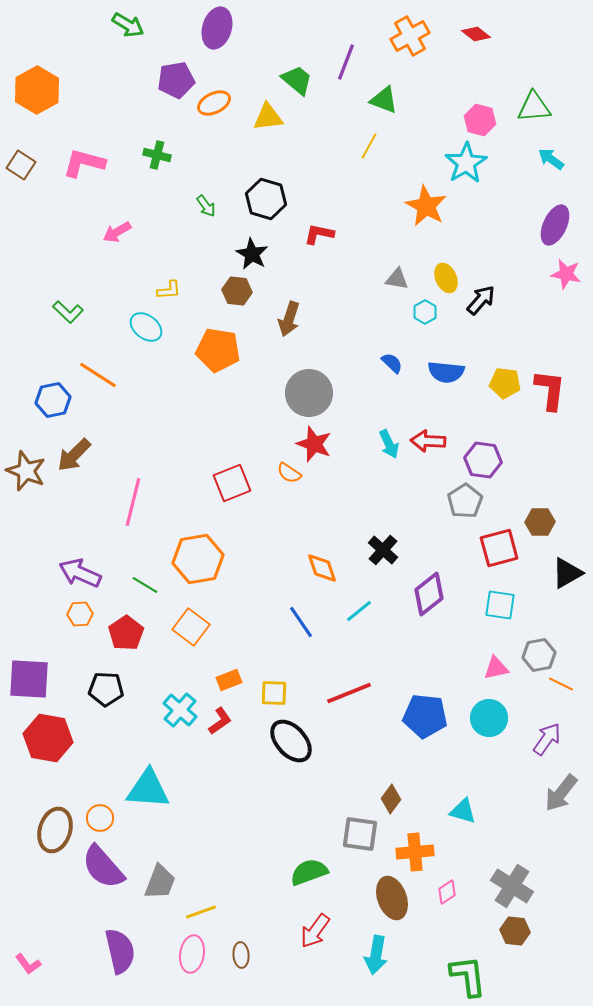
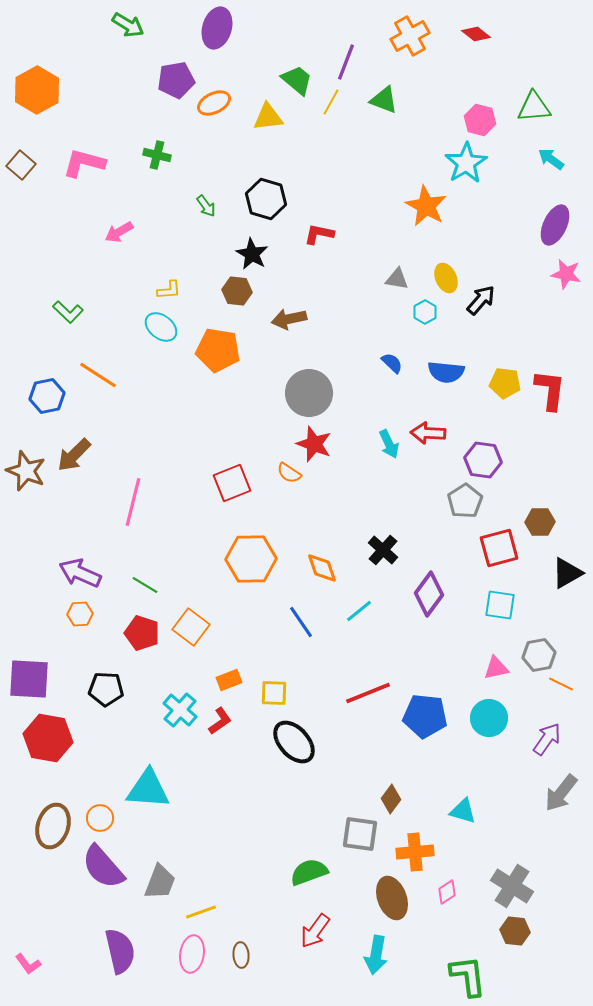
yellow line at (369, 146): moved 38 px left, 44 px up
brown square at (21, 165): rotated 8 degrees clockwise
pink arrow at (117, 232): moved 2 px right
brown arrow at (289, 319): rotated 60 degrees clockwise
cyan ellipse at (146, 327): moved 15 px right
blue hexagon at (53, 400): moved 6 px left, 4 px up
red arrow at (428, 441): moved 8 px up
orange hexagon at (198, 559): moved 53 px right; rotated 9 degrees clockwise
purple diamond at (429, 594): rotated 15 degrees counterclockwise
red pentagon at (126, 633): moved 16 px right; rotated 20 degrees counterclockwise
red line at (349, 693): moved 19 px right
black ellipse at (291, 741): moved 3 px right, 1 px down
brown ellipse at (55, 830): moved 2 px left, 4 px up
